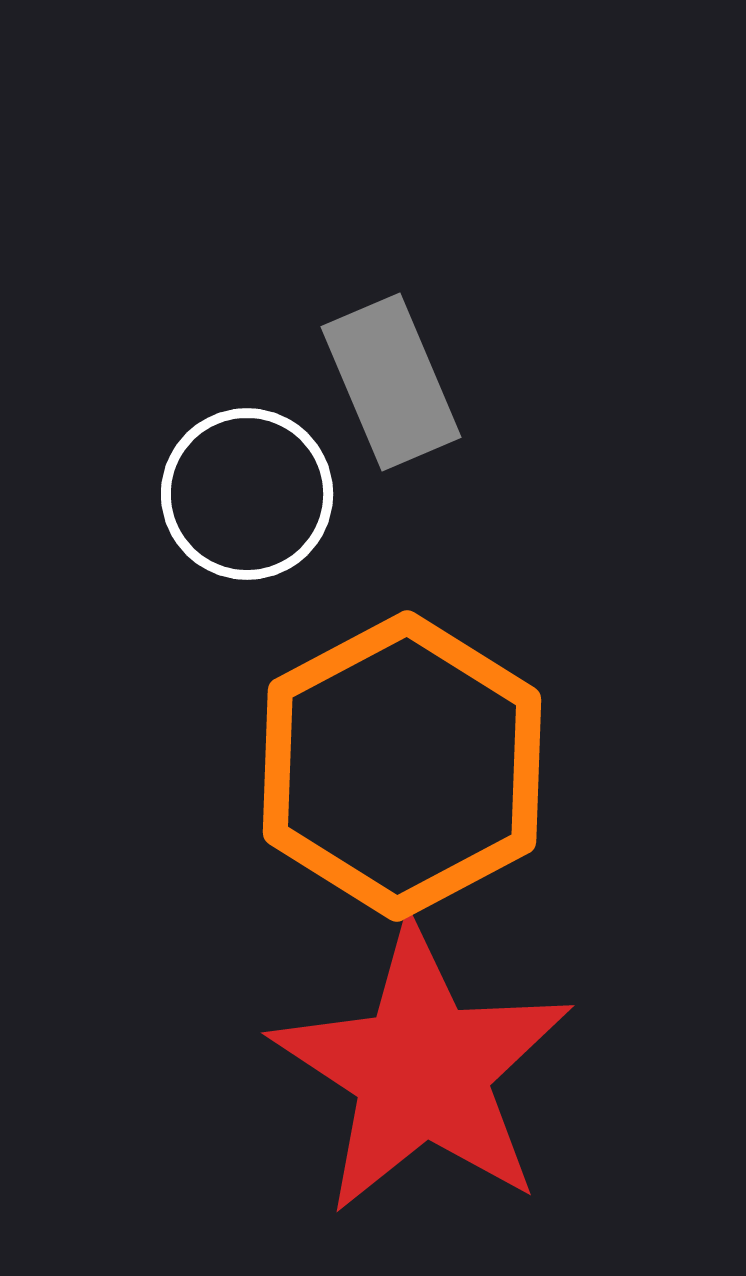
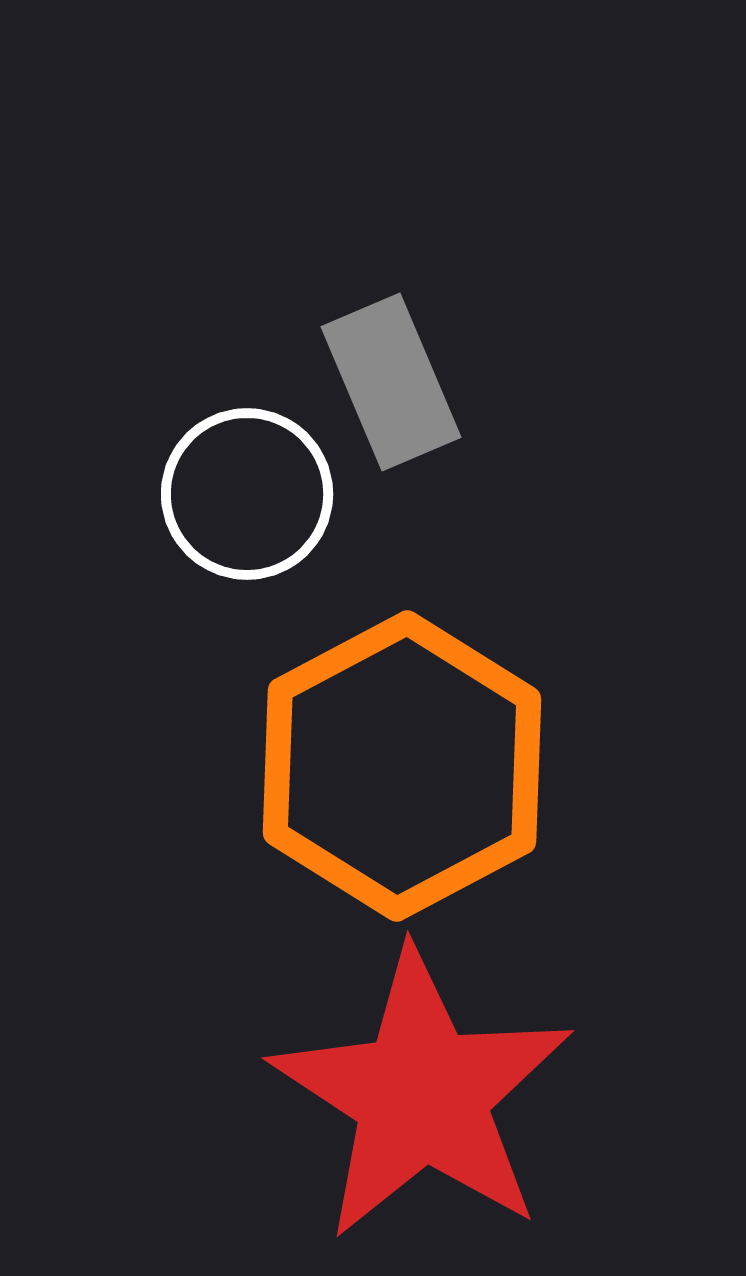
red star: moved 25 px down
